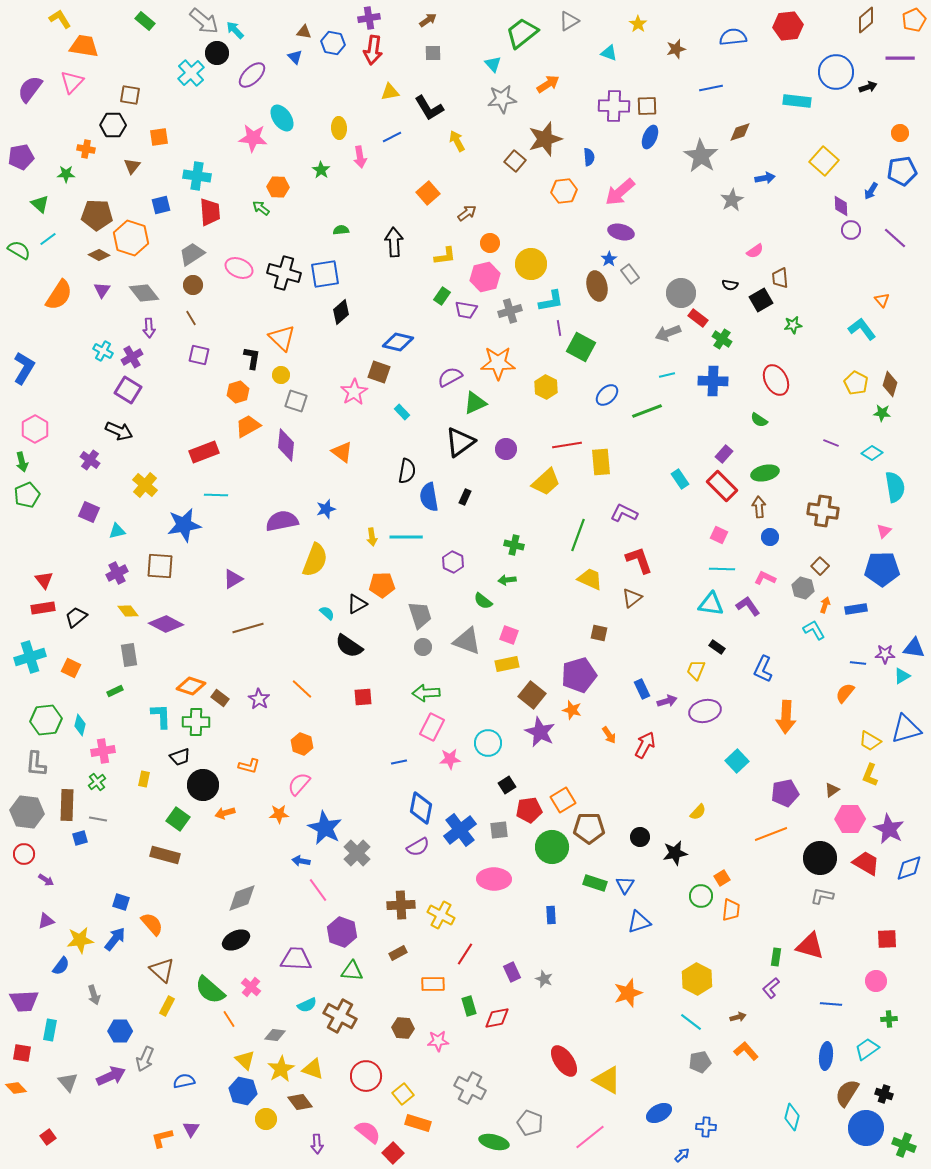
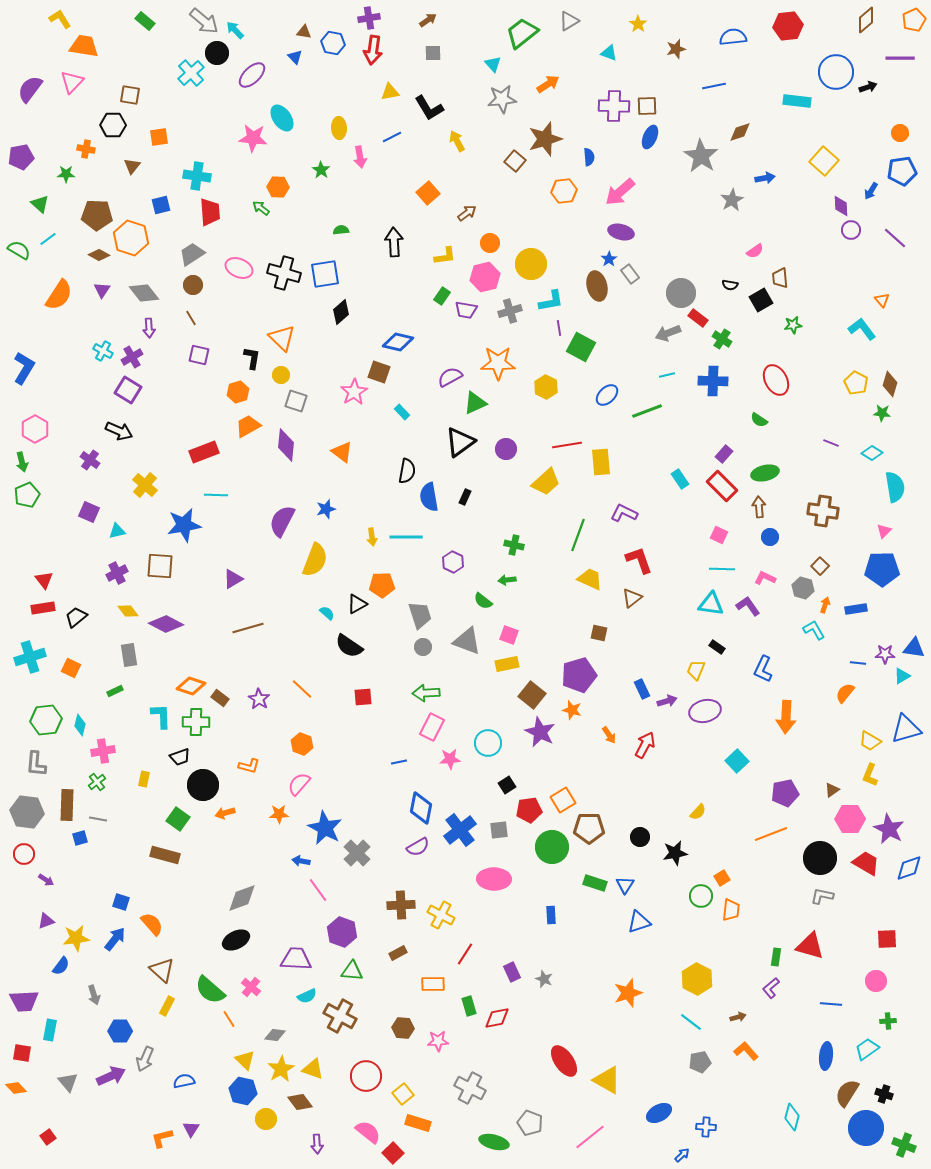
blue line at (711, 88): moved 3 px right, 2 px up
purple semicircle at (282, 521): rotated 52 degrees counterclockwise
yellow star at (80, 940): moved 4 px left, 2 px up
cyan semicircle at (307, 1005): moved 9 px up
green cross at (889, 1019): moved 1 px left, 2 px down
